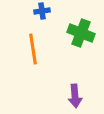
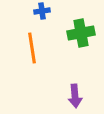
green cross: rotated 32 degrees counterclockwise
orange line: moved 1 px left, 1 px up
